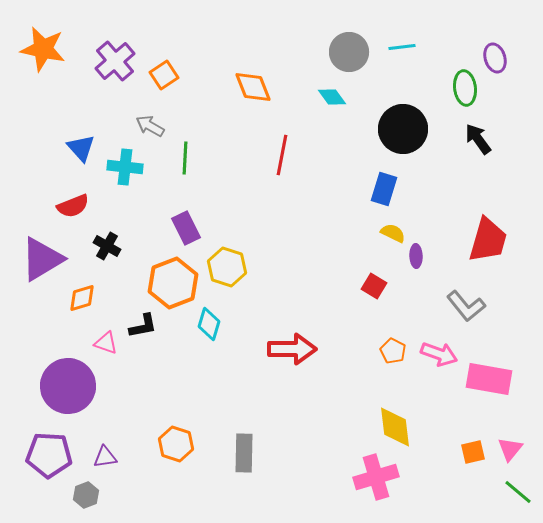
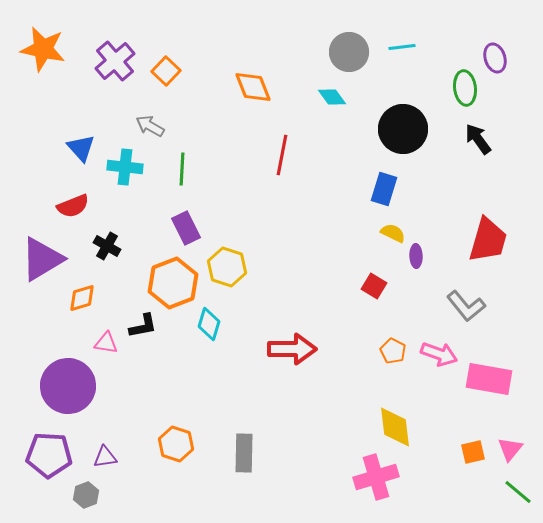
orange square at (164, 75): moved 2 px right, 4 px up; rotated 12 degrees counterclockwise
green line at (185, 158): moved 3 px left, 11 px down
pink triangle at (106, 343): rotated 10 degrees counterclockwise
